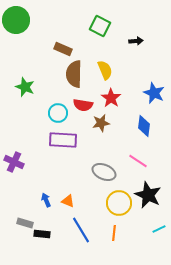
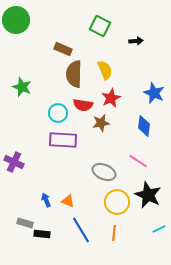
green star: moved 3 px left
red star: rotated 12 degrees clockwise
yellow circle: moved 2 px left, 1 px up
